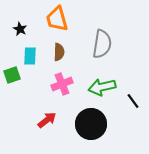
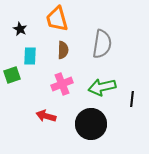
brown semicircle: moved 4 px right, 2 px up
black line: moved 1 px left, 2 px up; rotated 42 degrees clockwise
red arrow: moved 1 px left, 4 px up; rotated 126 degrees counterclockwise
